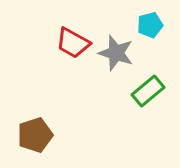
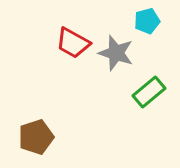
cyan pentagon: moved 3 px left, 4 px up
green rectangle: moved 1 px right, 1 px down
brown pentagon: moved 1 px right, 2 px down
